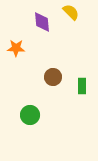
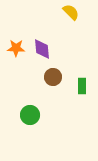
purple diamond: moved 27 px down
